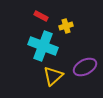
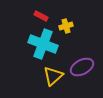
cyan cross: moved 2 px up
purple ellipse: moved 3 px left
